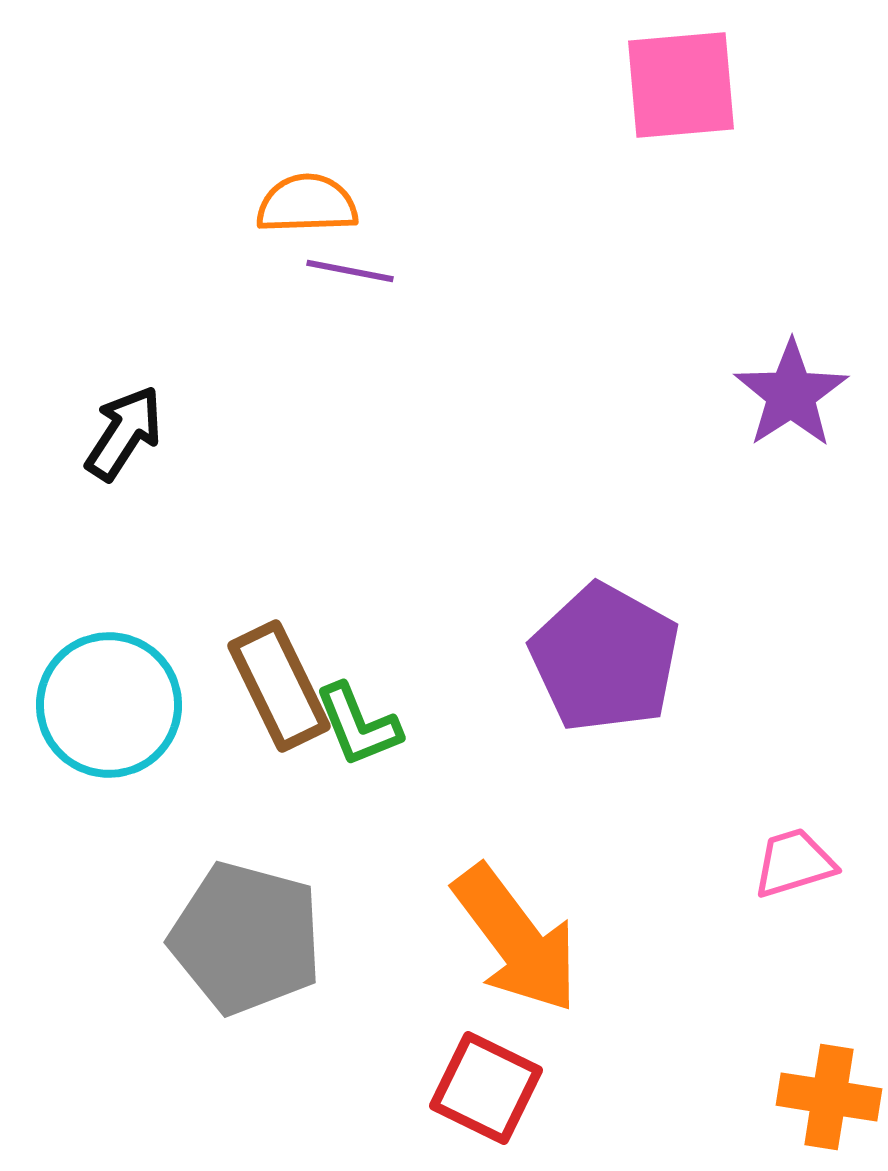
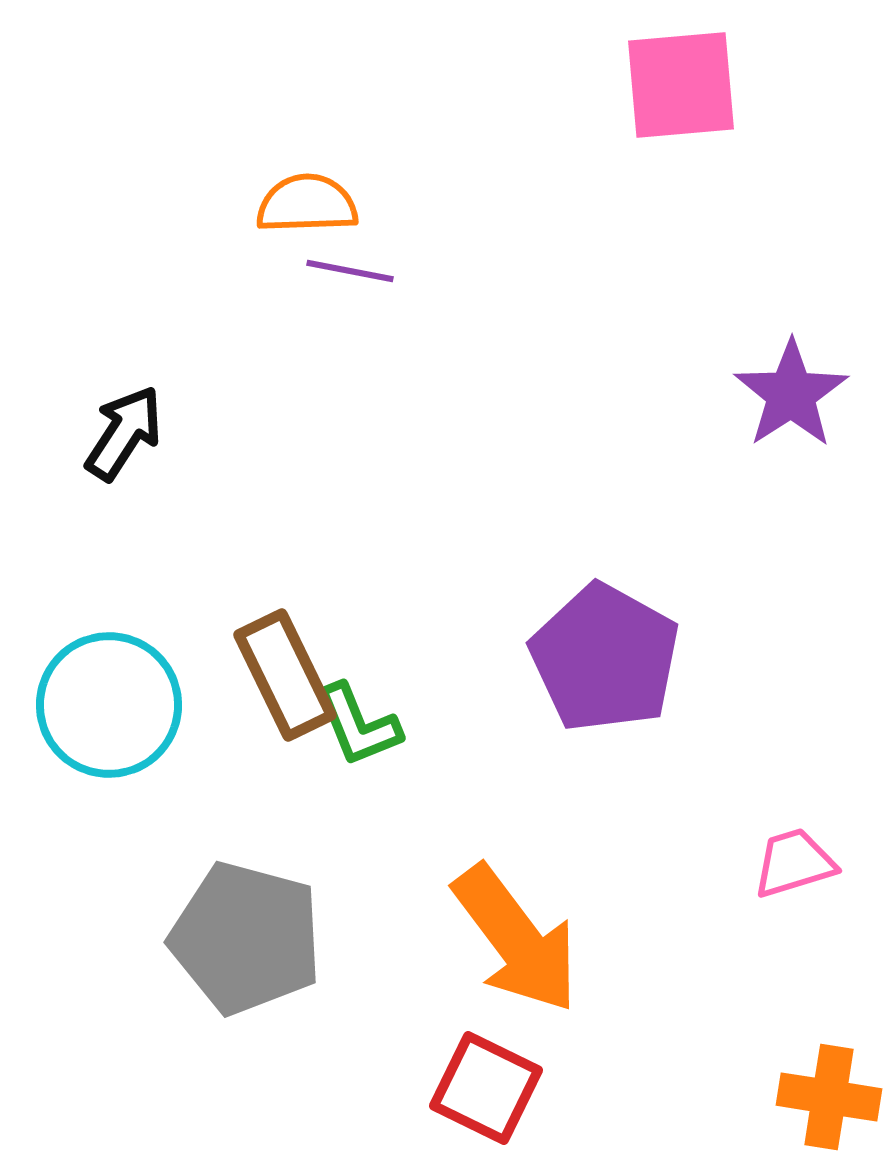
brown rectangle: moved 6 px right, 11 px up
